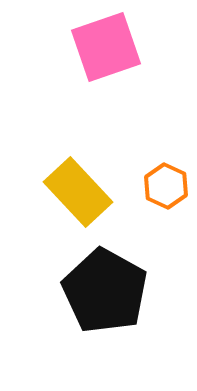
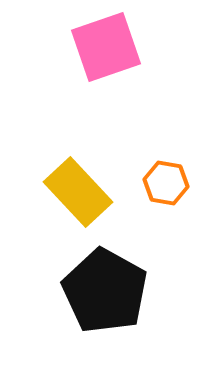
orange hexagon: moved 3 px up; rotated 15 degrees counterclockwise
